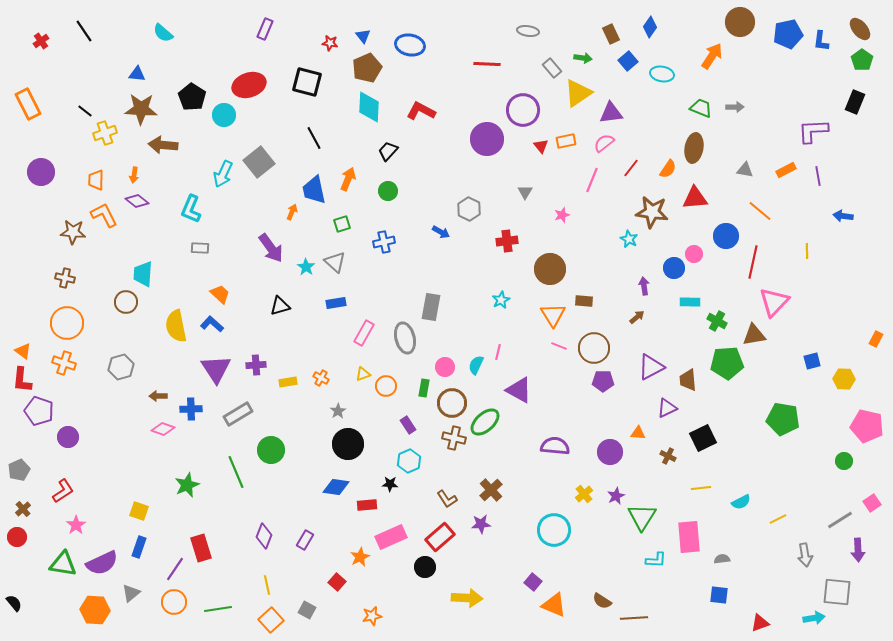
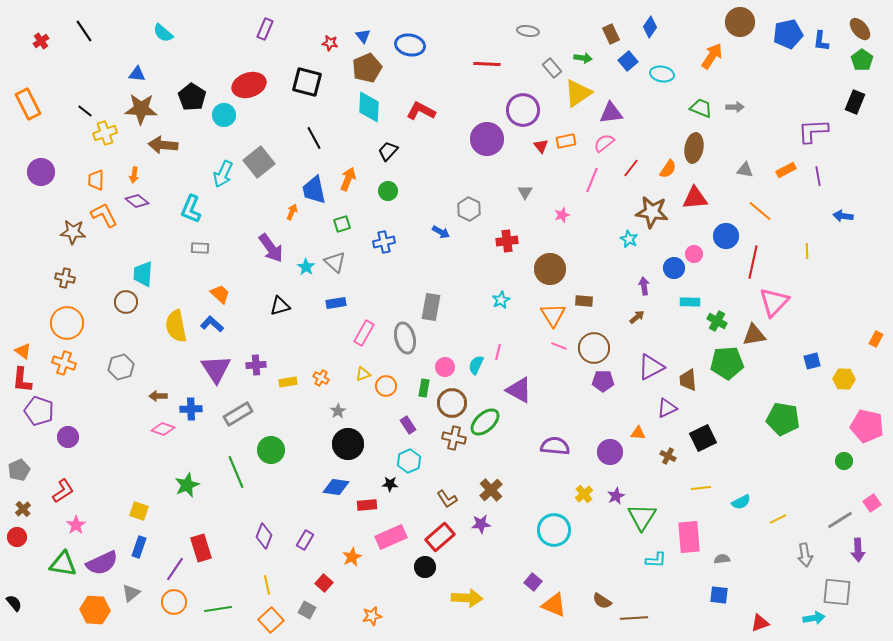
orange star at (360, 557): moved 8 px left
red square at (337, 582): moved 13 px left, 1 px down
